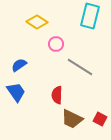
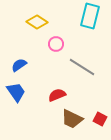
gray line: moved 2 px right
red semicircle: rotated 66 degrees clockwise
